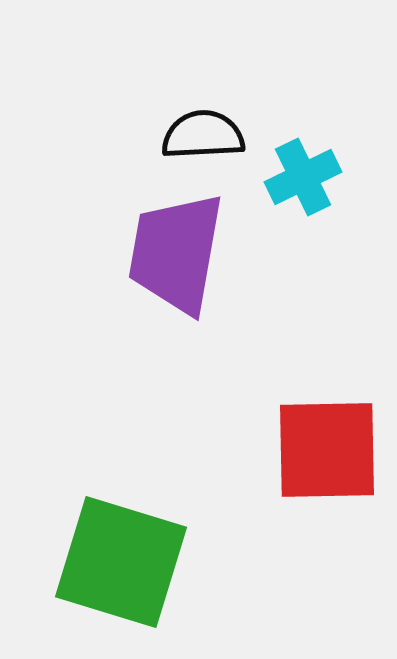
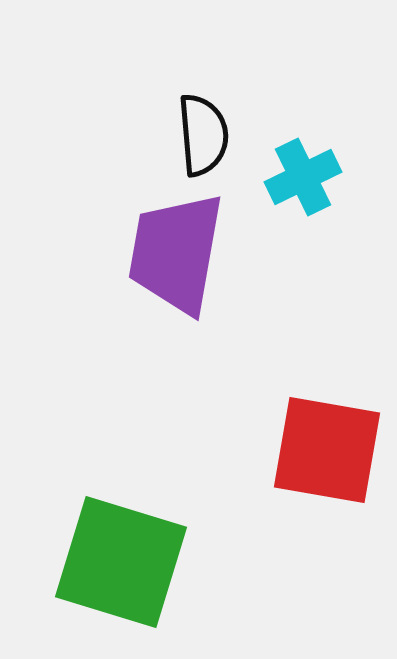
black semicircle: rotated 88 degrees clockwise
red square: rotated 11 degrees clockwise
